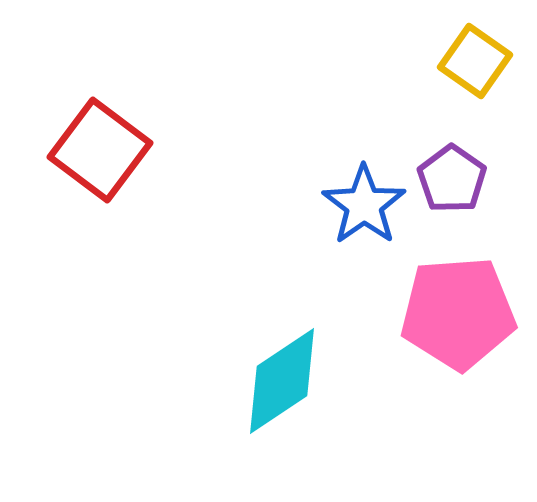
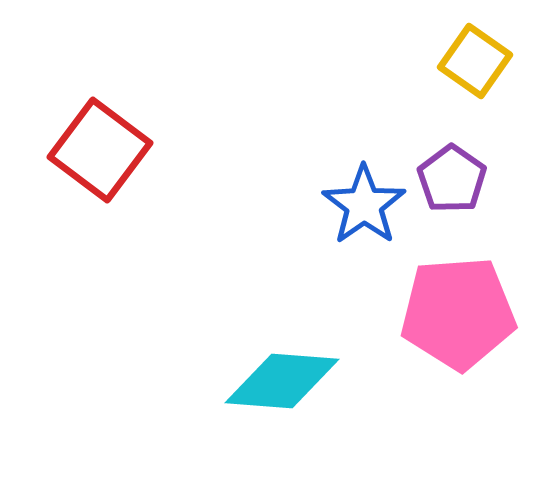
cyan diamond: rotated 38 degrees clockwise
